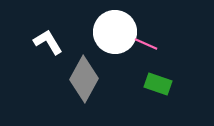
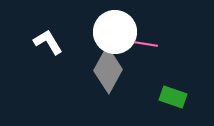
pink line: rotated 15 degrees counterclockwise
gray diamond: moved 24 px right, 9 px up
green rectangle: moved 15 px right, 13 px down
